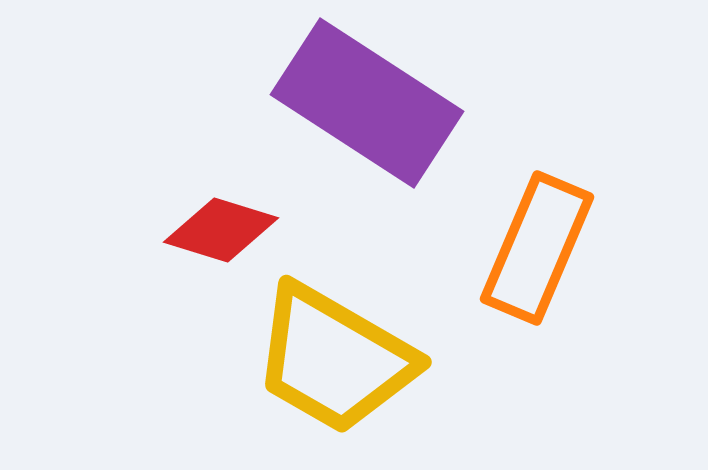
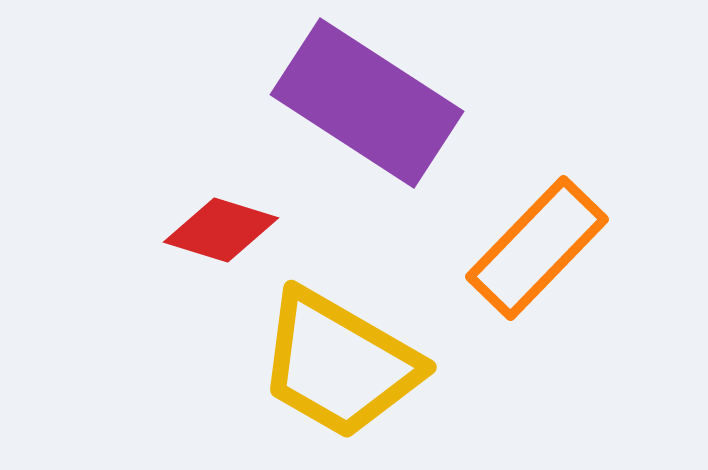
orange rectangle: rotated 21 degrees clockwise
yellow trapezoid: moved 5 px right, 5 px down
